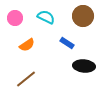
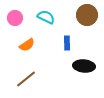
brown circle: moved 4 px right, 1 px up
blue rectangle: rotated 56 degrees clockwise
